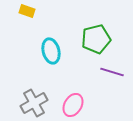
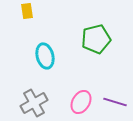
yellow rectangle: rotated 63 degrees clockwise
cyan ellipse: moved 6 px left, 5 px down
purple line: moved 3 px right, 30 px down
pink ellipse: moved 8 px right, 3 px up
